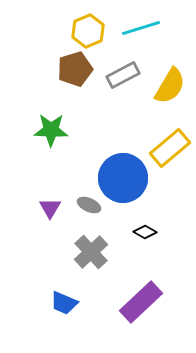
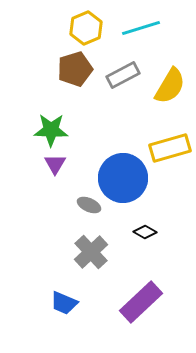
yellow hexagon: moved 2 px left, 3 px up
yellow rectangle: rotated 24 degrees clockwise
purple triangle: moved 5 px right, 44 px up
